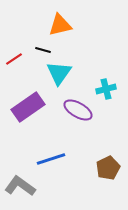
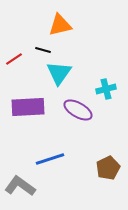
purple rectangle: rotated 32 degrees clockwise
blue line: moved 1 px left
